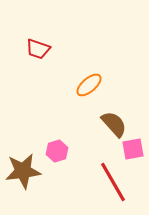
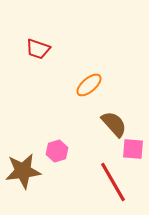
pink square: rotated 15 degrees clockwise
